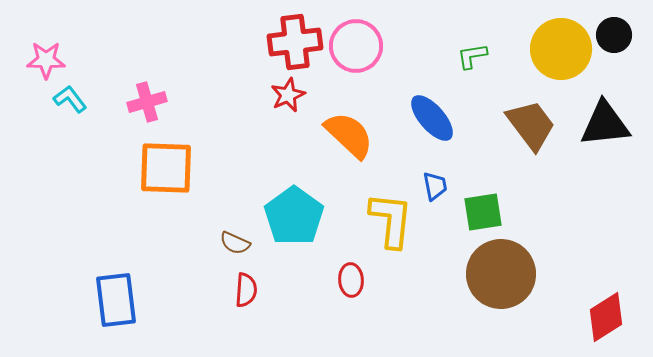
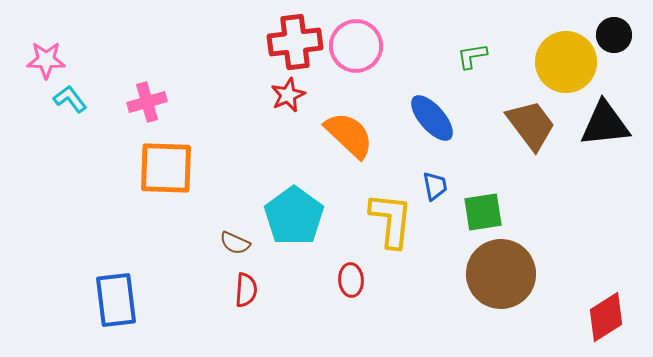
yellow circle: moved 5 px right, 13 px down
